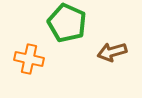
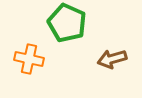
brown arrow: moved 7 px down
